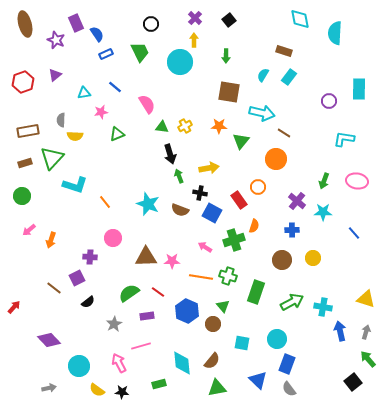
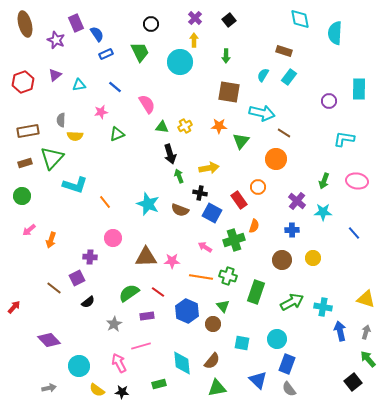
cyan triangle at (84, 93): moved 5 px left, 8 px up
